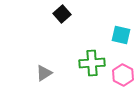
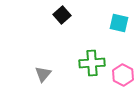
black square: moved 1 px down
cyan square: moved 2 px left, 12 px up
gray triangle: moved 1 px left, 1 px down; rotated 18 degrees counterclockwise
